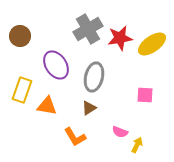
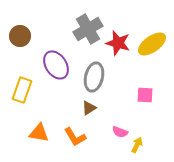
red star: moved 2 px left, 5 px down; rotated 25 degrees clockwise
orange triangle: moved 8 px left, 27 px down
